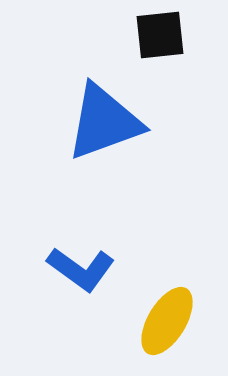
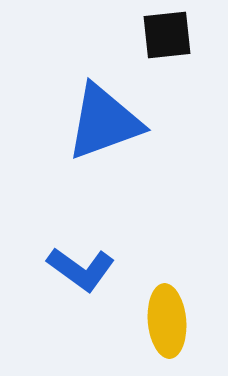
black square: moved 7 px right
yellow ellipse: rotated 36 degrees counterclockwise
